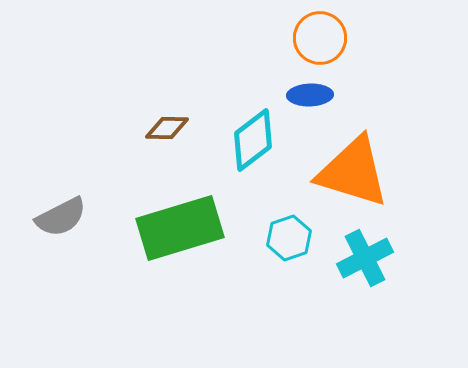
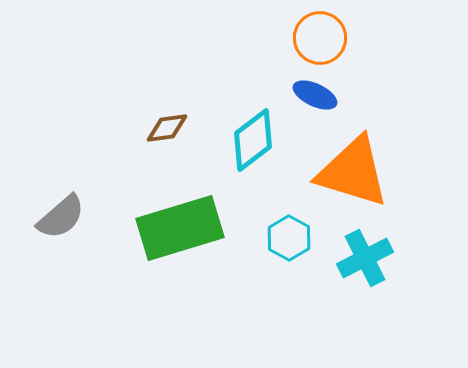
blue ellipse: moved 5 px right; rotated 27 degrees clockwise
brown diamond: rotated 9 degrees counterclockwise
gray semicircle: rotated 14 degrees counterclockwise
cyan hexagon: rotated 12 degrees counterclockwise
